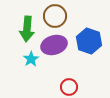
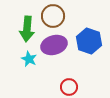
brown circle: moved 2 px left
cyan star: moved 2 px left; rotated 14 degrees counterclockwise
